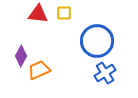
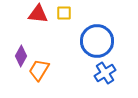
orange trapezoid: rotated 35 degrees counterclockwise
